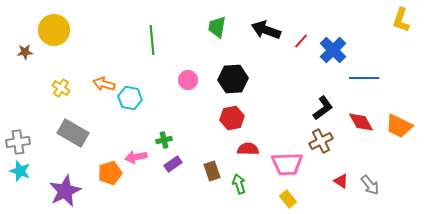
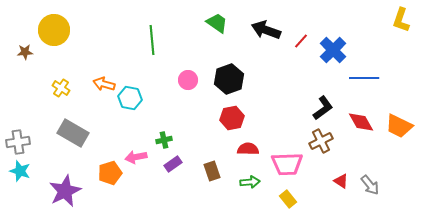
green trapezoid: moved 4 px up; rotated 115 degrees clockwise
black hexagon: moved 4 px left; rotated 16 degrees counterclockwise
green arrow: moved 11 px right, 2 px up; rotated 102 degrees clockwise
